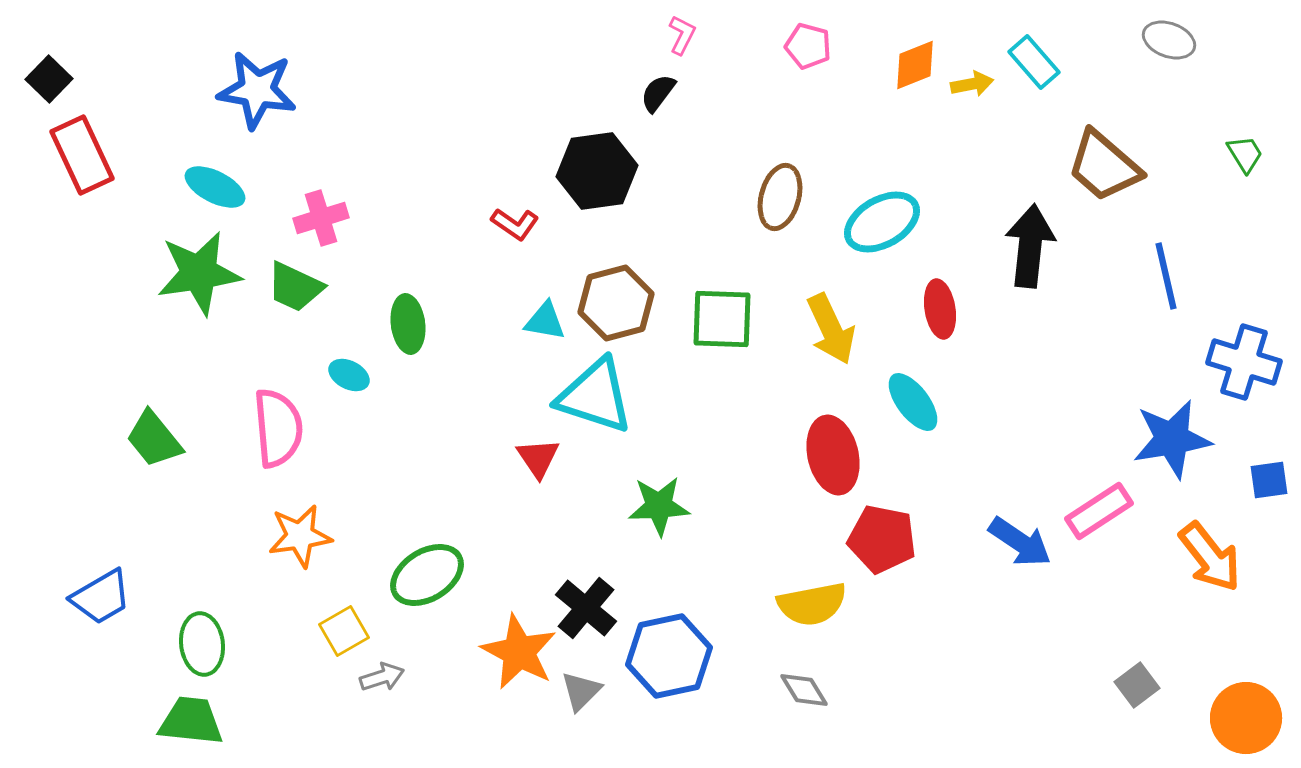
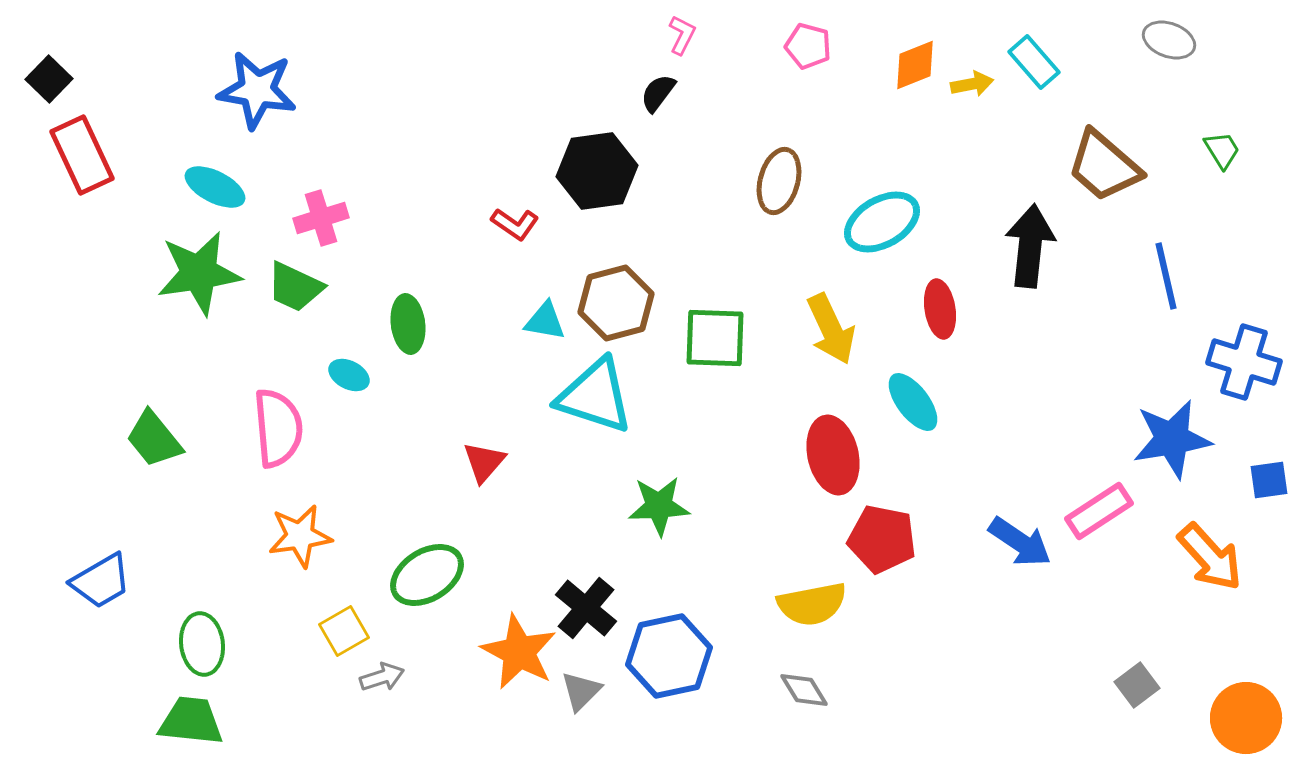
green trapezoid at (1245, 154): moved 23 px left, 4 px up
brown ellipse at (780, 197): moved 1 px left, 16 px up
green square at (722, 319): moved 7 px left, 19 px down
red triangle at (538, 458): moved 54 px left, 4 px down; rotated 15 degrees clockwise
orange arrow at (1210, 557): rotated 4 degrees counterclockwise
blue trapezoid at (101, 597): moved 16 px up
